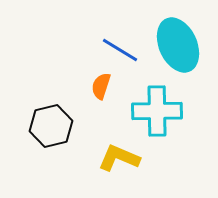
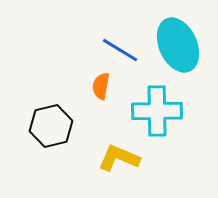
orange semicircle: rotated 8 degrees counterclockwise
